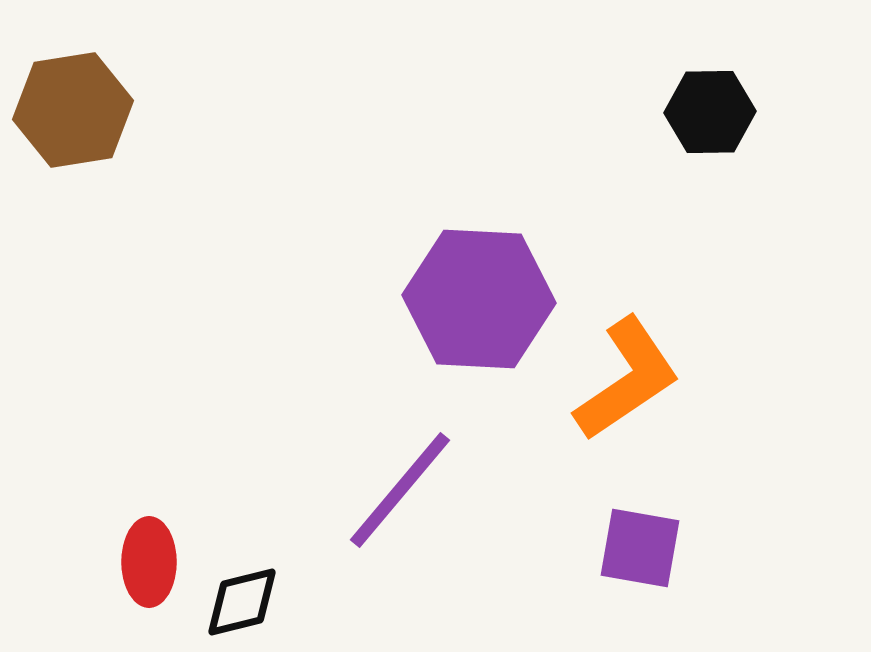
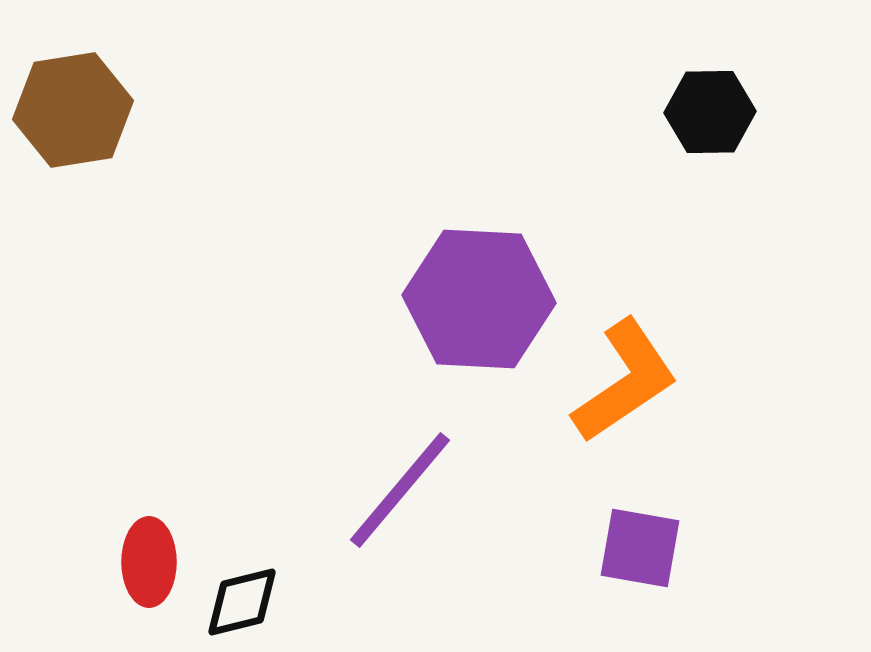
orange L-shape: moved 2 px left, 2 px down
